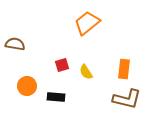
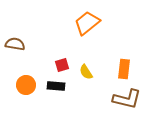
orange circle: moved 1 px left, 1 px up
black rectangle: moved 11 px up
